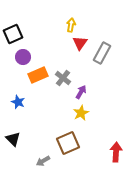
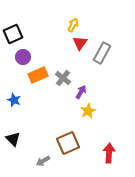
yellow arrow: moved 2 px right; rotated 16 degrees clockwise
blue star: moved 4 px left, 2 px up
yellow star: moved 7 px right, 2 px up
red arrow: moved 7 px left, 1 px down
